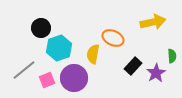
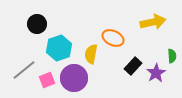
black circle: moved 4 px left, 4 px up
yellow semicircle: moved 2 px left
